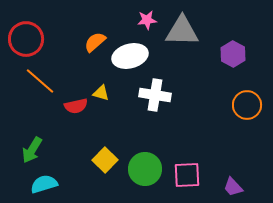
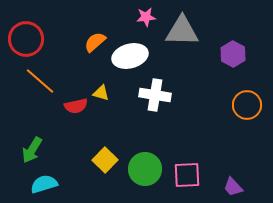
pink star: moved 1 px left, 3 px up
